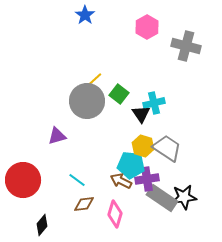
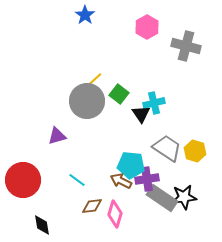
yellow hexagon: moved 52 px right, 5 px down
brown diamond: moved 8 px right, 2 px down
black diamond: rotated 50 degrees counterclockwise
